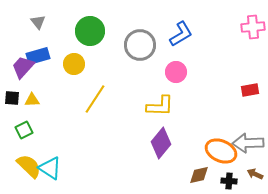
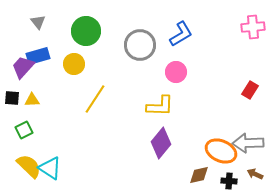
green circle: moved 4 px left
red rectangle: rotated 48 degrees counterclockwise
